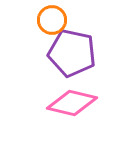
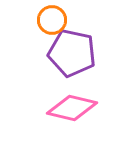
pink diamond: moved 5 px down
